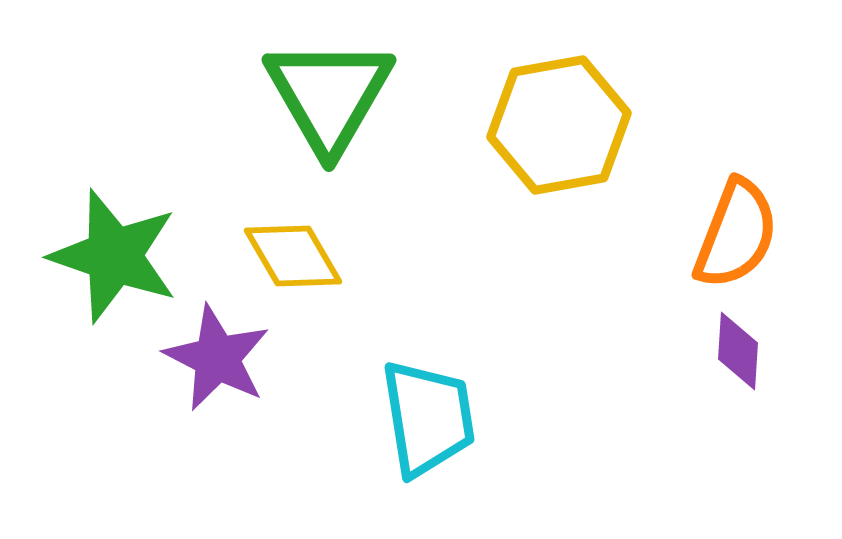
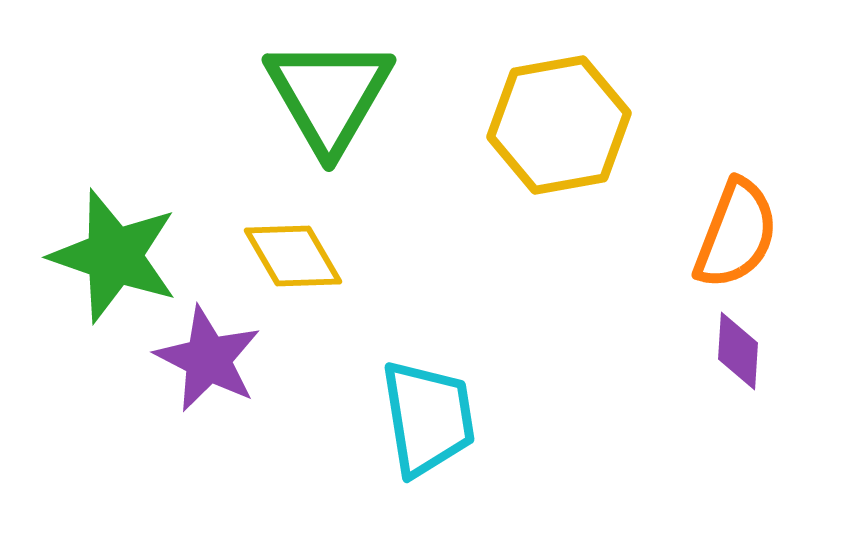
purple star: moved 9 px left, 1 px down
